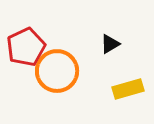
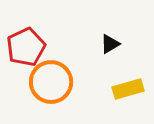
orange circle: moved 6 px left, 11 px down
